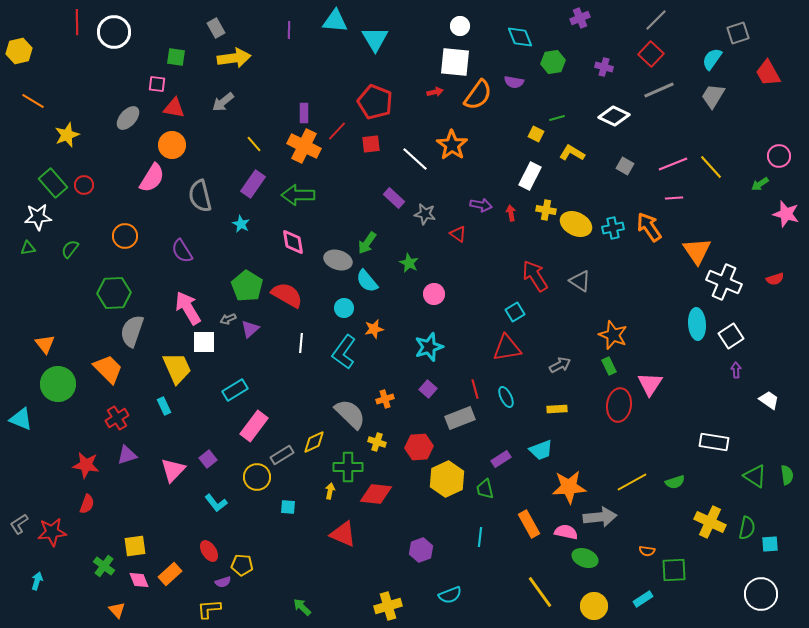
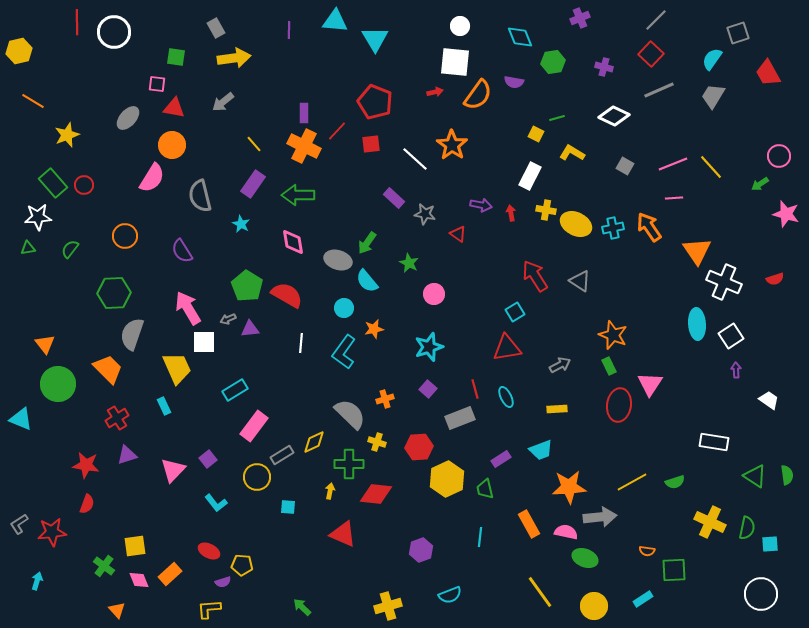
purple triangle at (250, 329): rotated 36 degrees clockwise
gray semicircle at (132, 331): moved 3 px down
green cross at (348, 467): moved 1 px right, 3 px up
red ellipse at (209, 551): rotated 30 degrees counterclockwise
